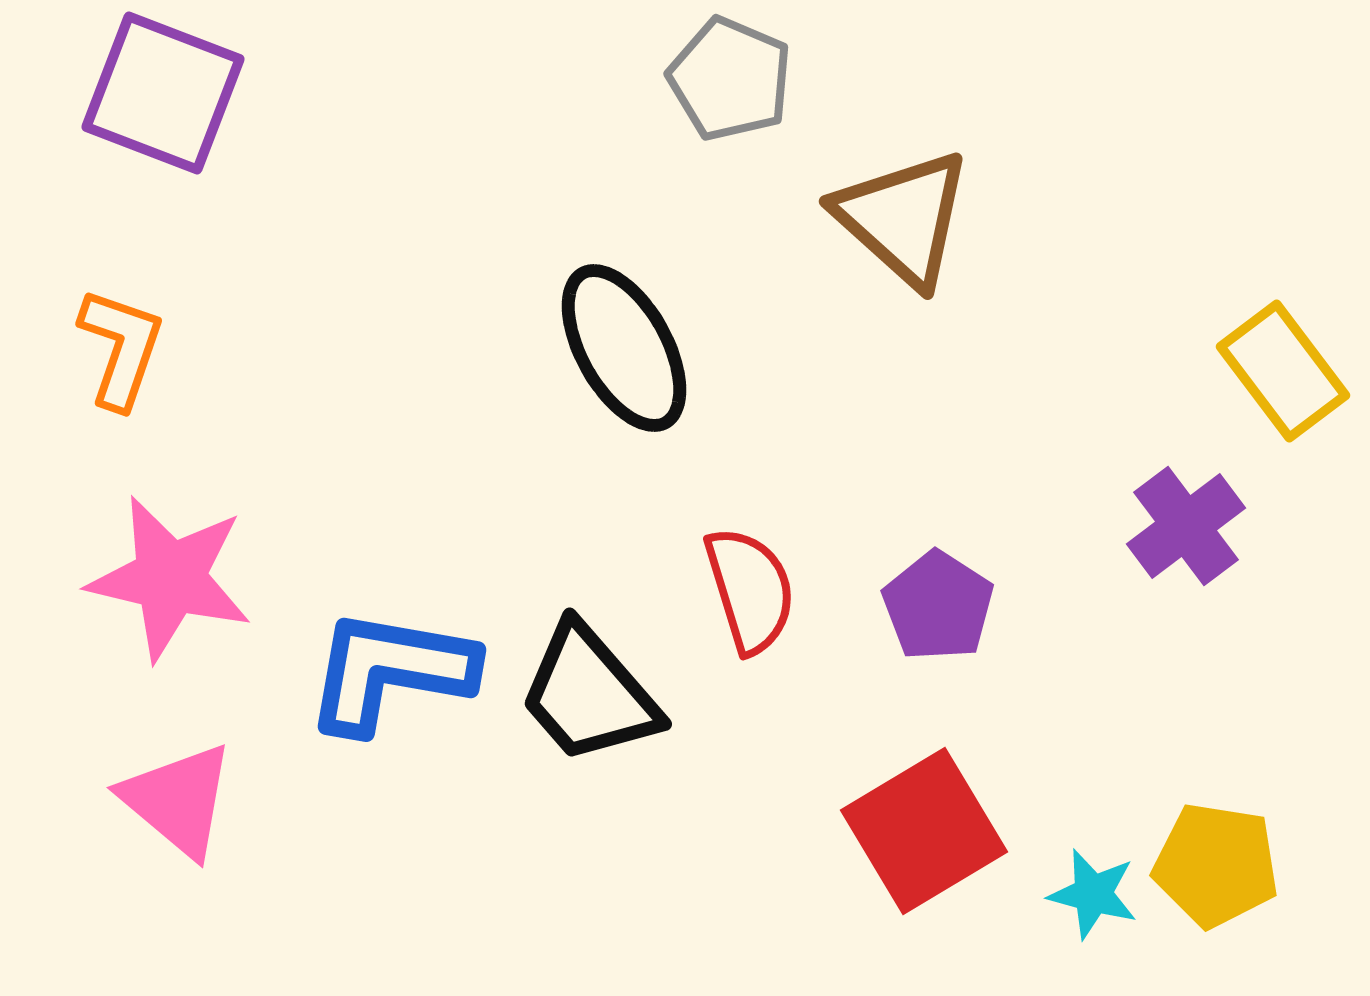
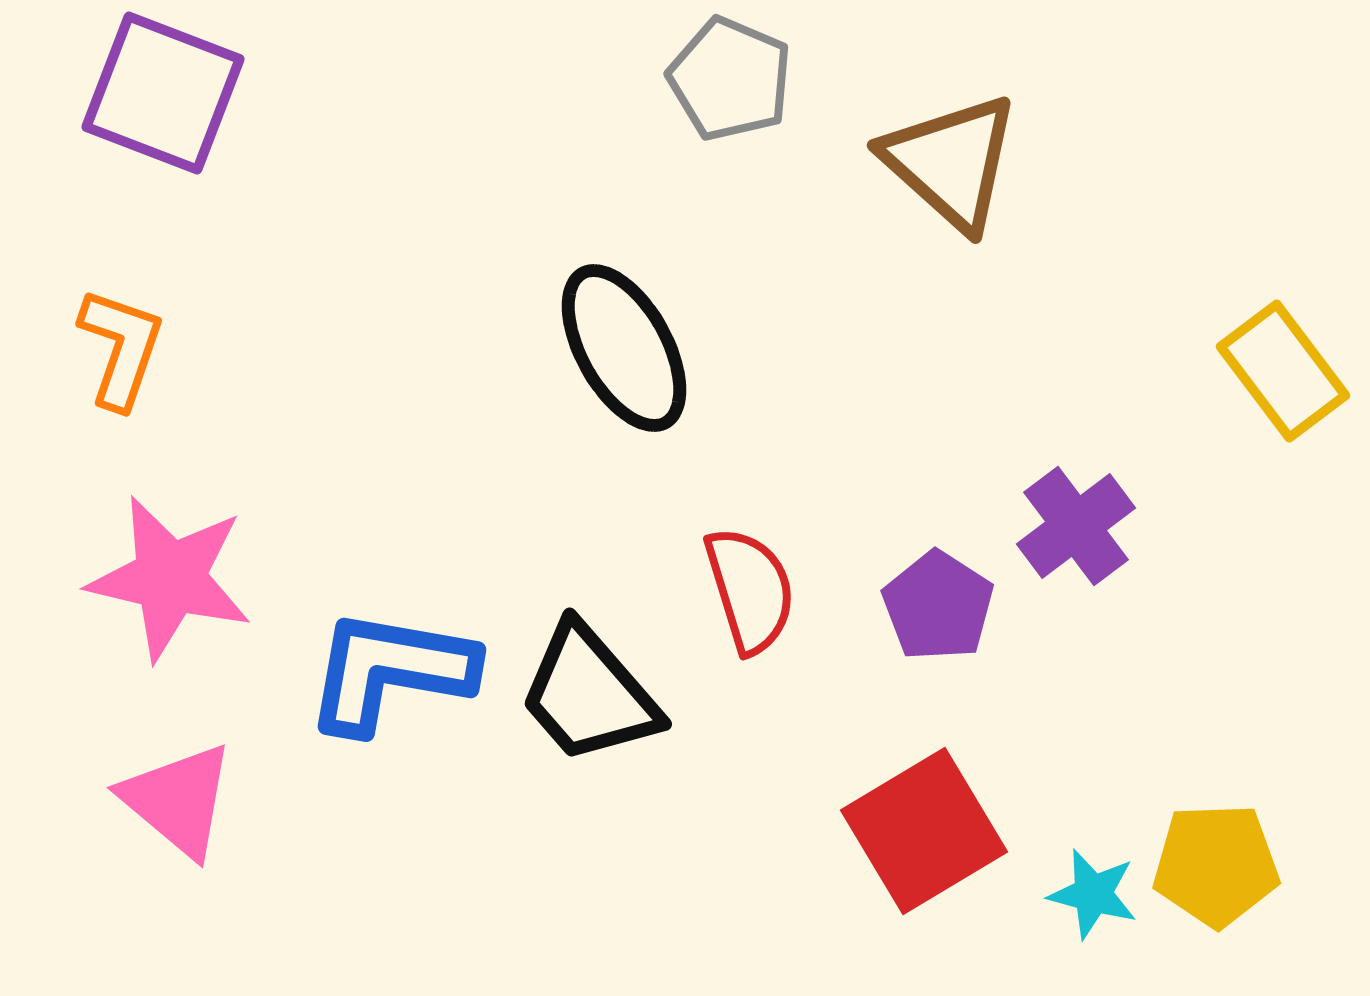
brown triangle: moved 48 px right, 56 px up
purple cross: moved 110 px left
yellow pentagon: rotated 11 degrees counterclockwise
